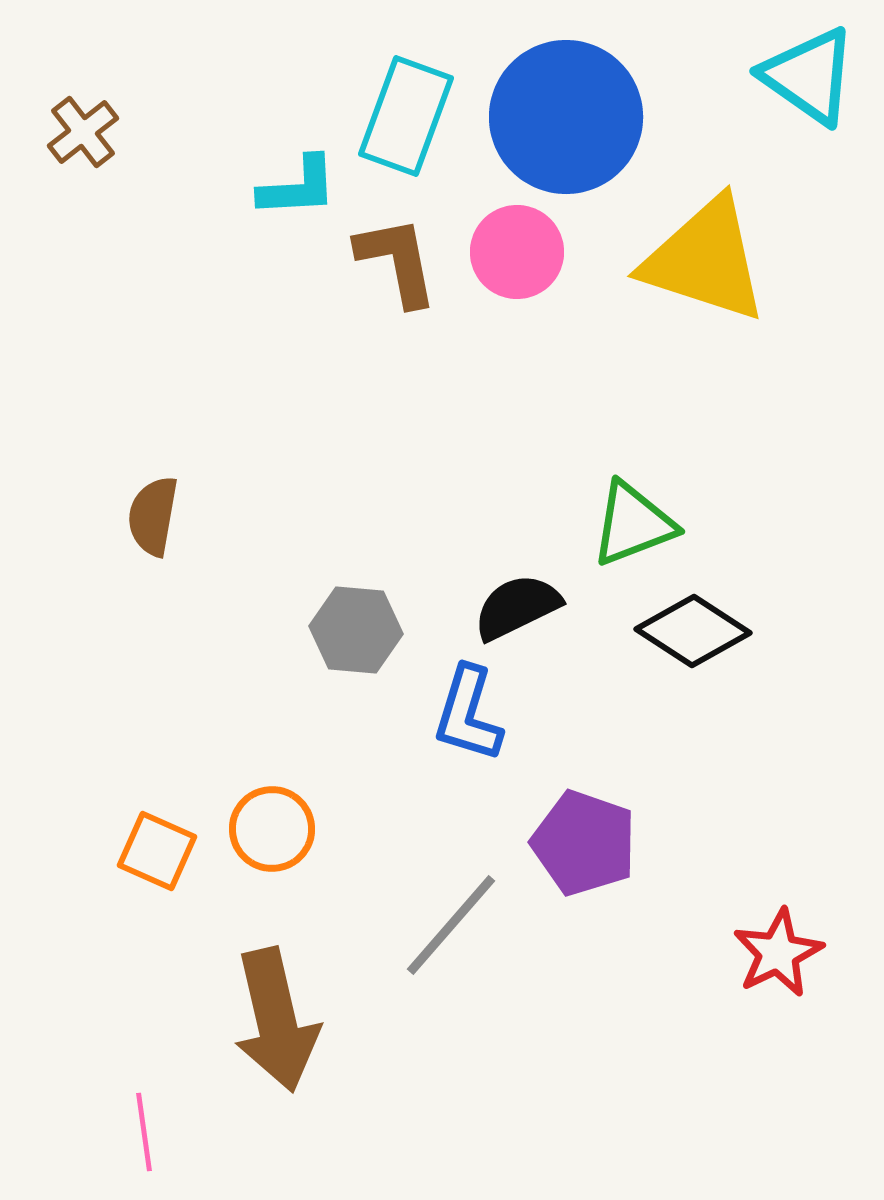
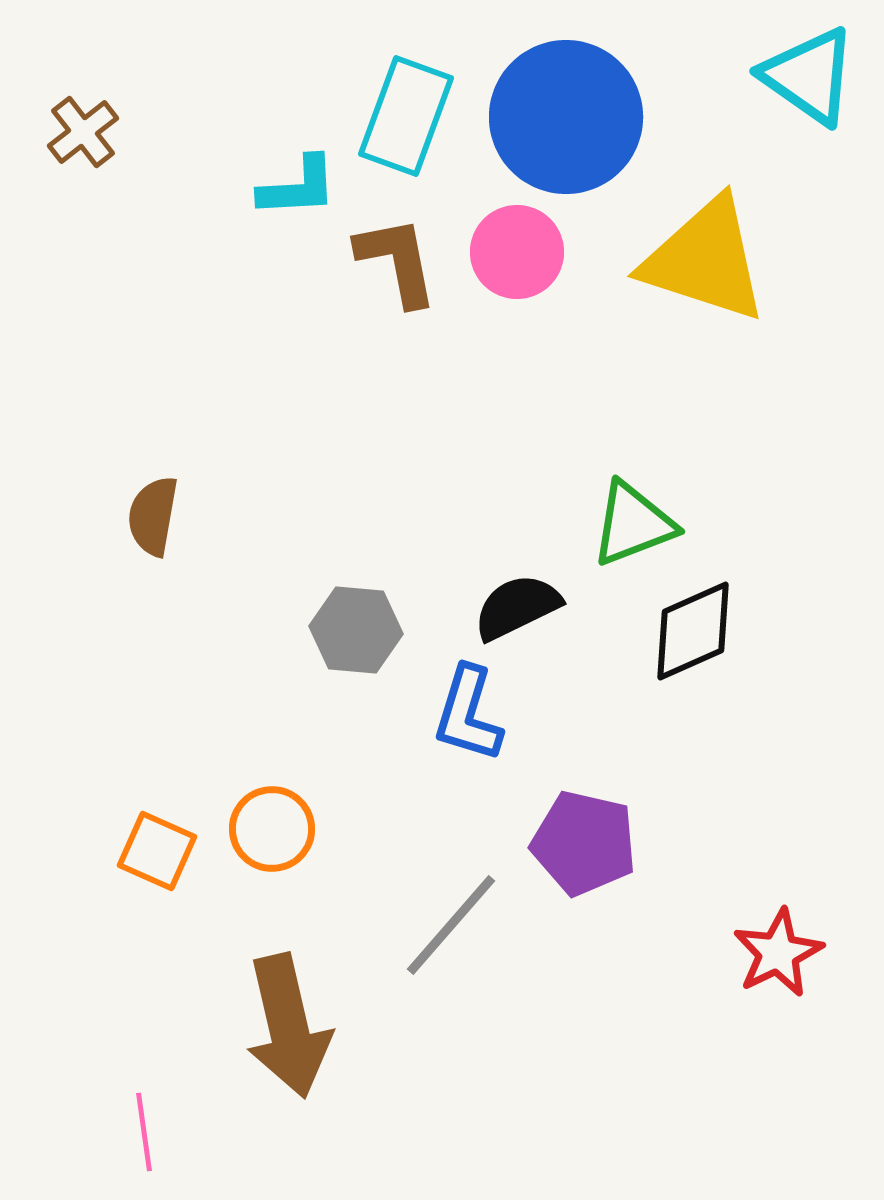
black diamond: rotated 57 degrees counterclockwise
purple pentagon: rotated 6 degrees counterclockwise
brown arrow: moved 12 px right, 6 px down
